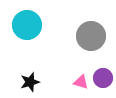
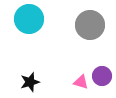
cyan circle: moved 2 px right, 6 px up
gray circle: moved 1 px left, 11 px up
purple circle: moved 1 px left, 2 px up
